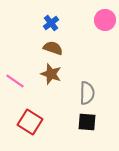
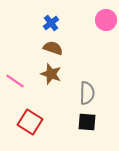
pink circle: moved 1 px right
